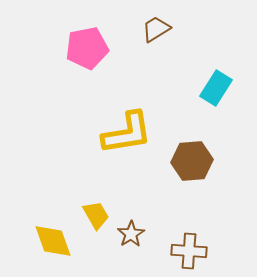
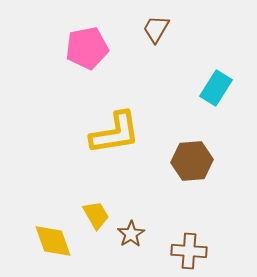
brown trapezoid: rotated 28 degrees counterclockwise
yellow L-shape: moved 12 px left
